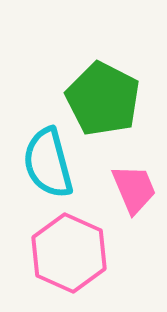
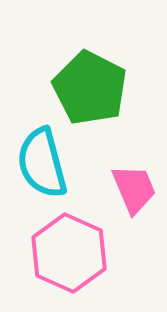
green pentagon: moved 13 px left, 11 px up
cyan semicircle: moved 6 px left
